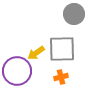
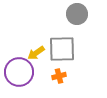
gray circle: moved 3 px right
purple circle: moved 2 px right, 1 px down
orange cross: moved 2 px left, 1 px up
